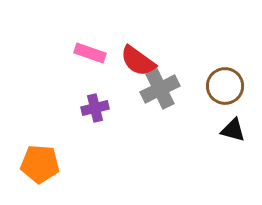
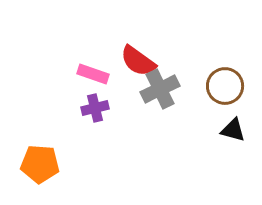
pink rectangle: moved 3 px right, 21 px down
